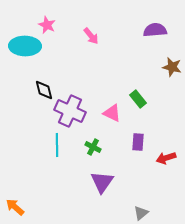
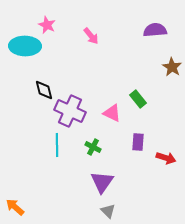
brown star: rotated 18 degrees clockwise
red arrow: rotated 144 degrees counterclockwise
gray triangle: moved 33 px left, 2 px up; rotated 35 degrees counterclockwise
